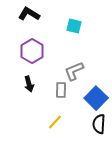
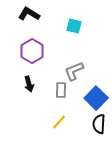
yellow line: moved 4 px right
